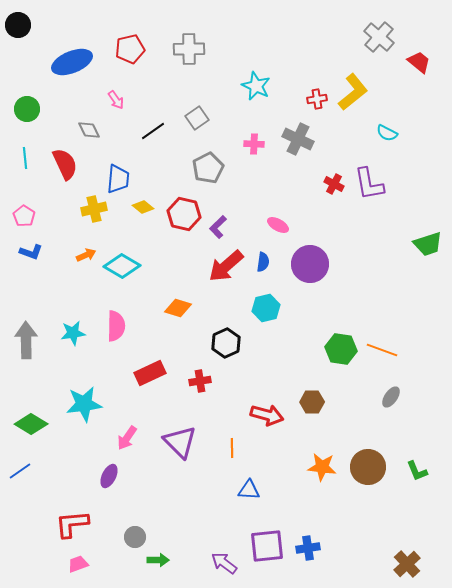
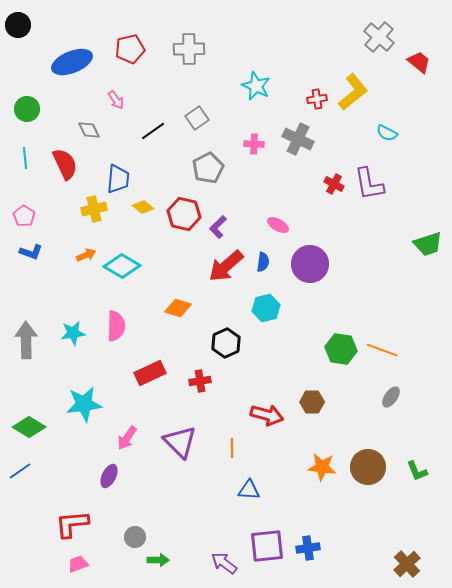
green diamond at (31, 424): moved 2 px left, 3 px down
